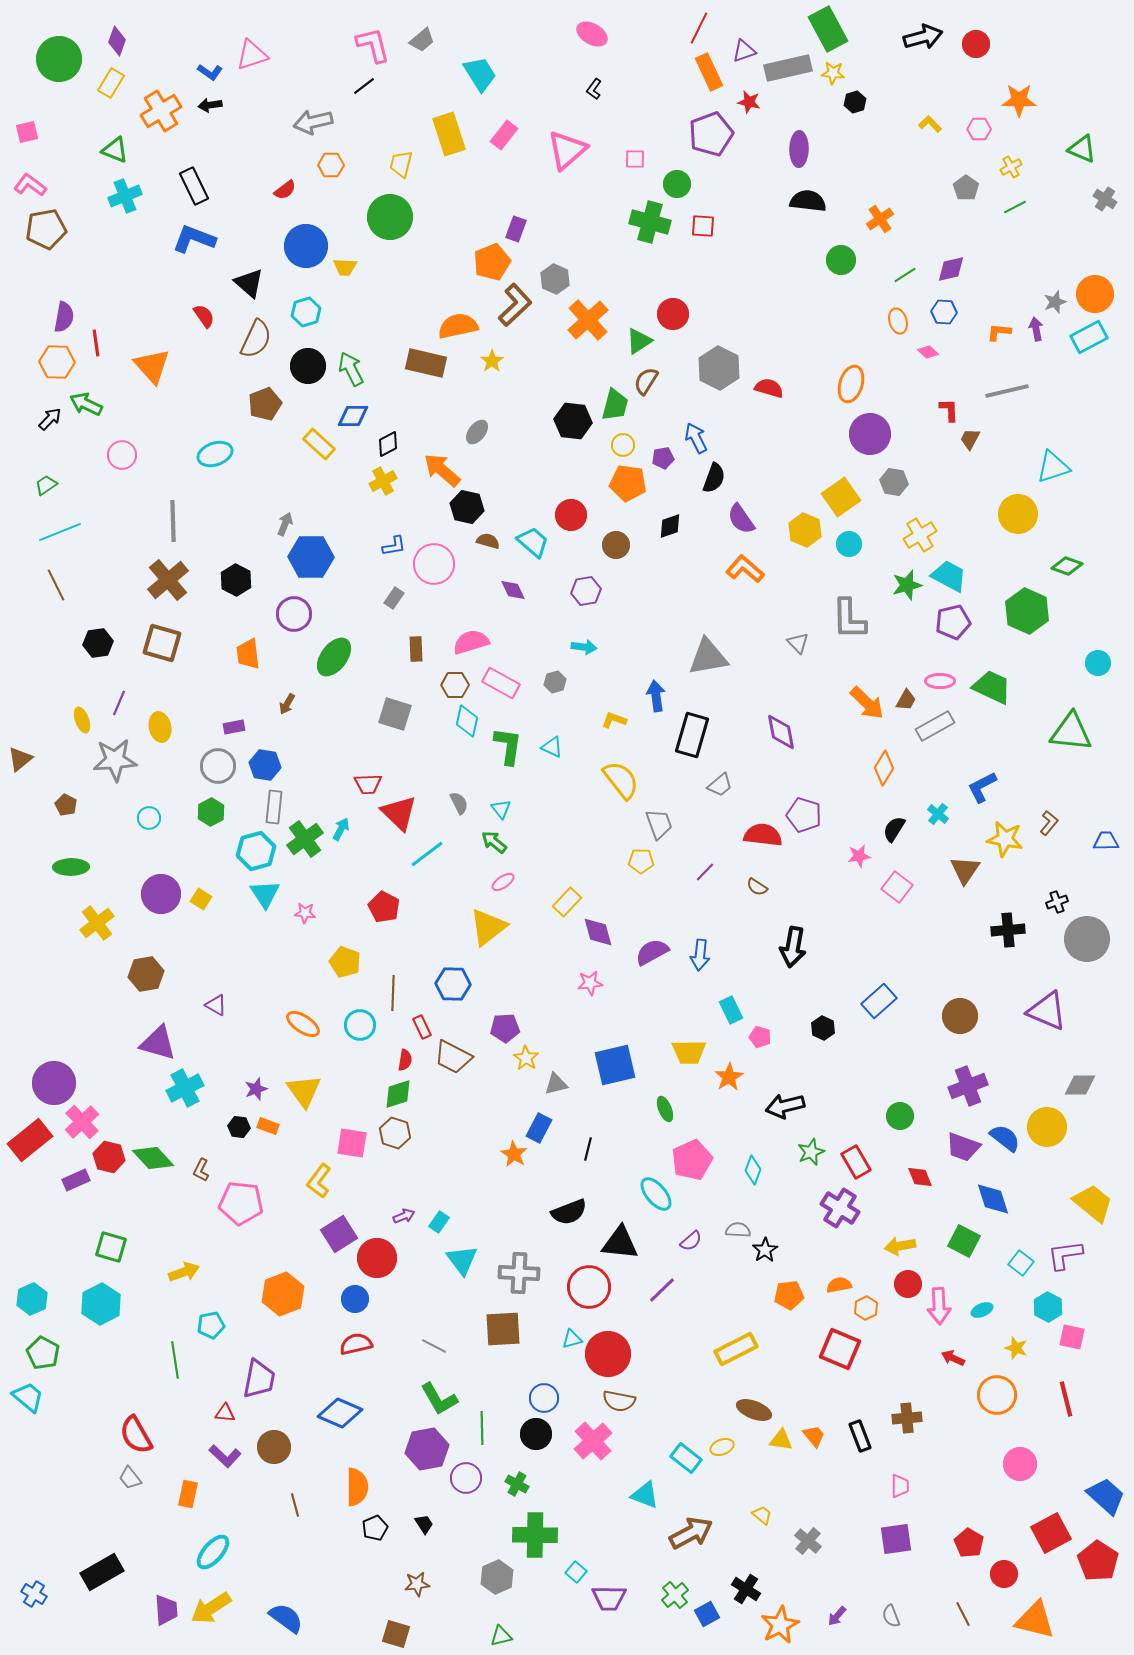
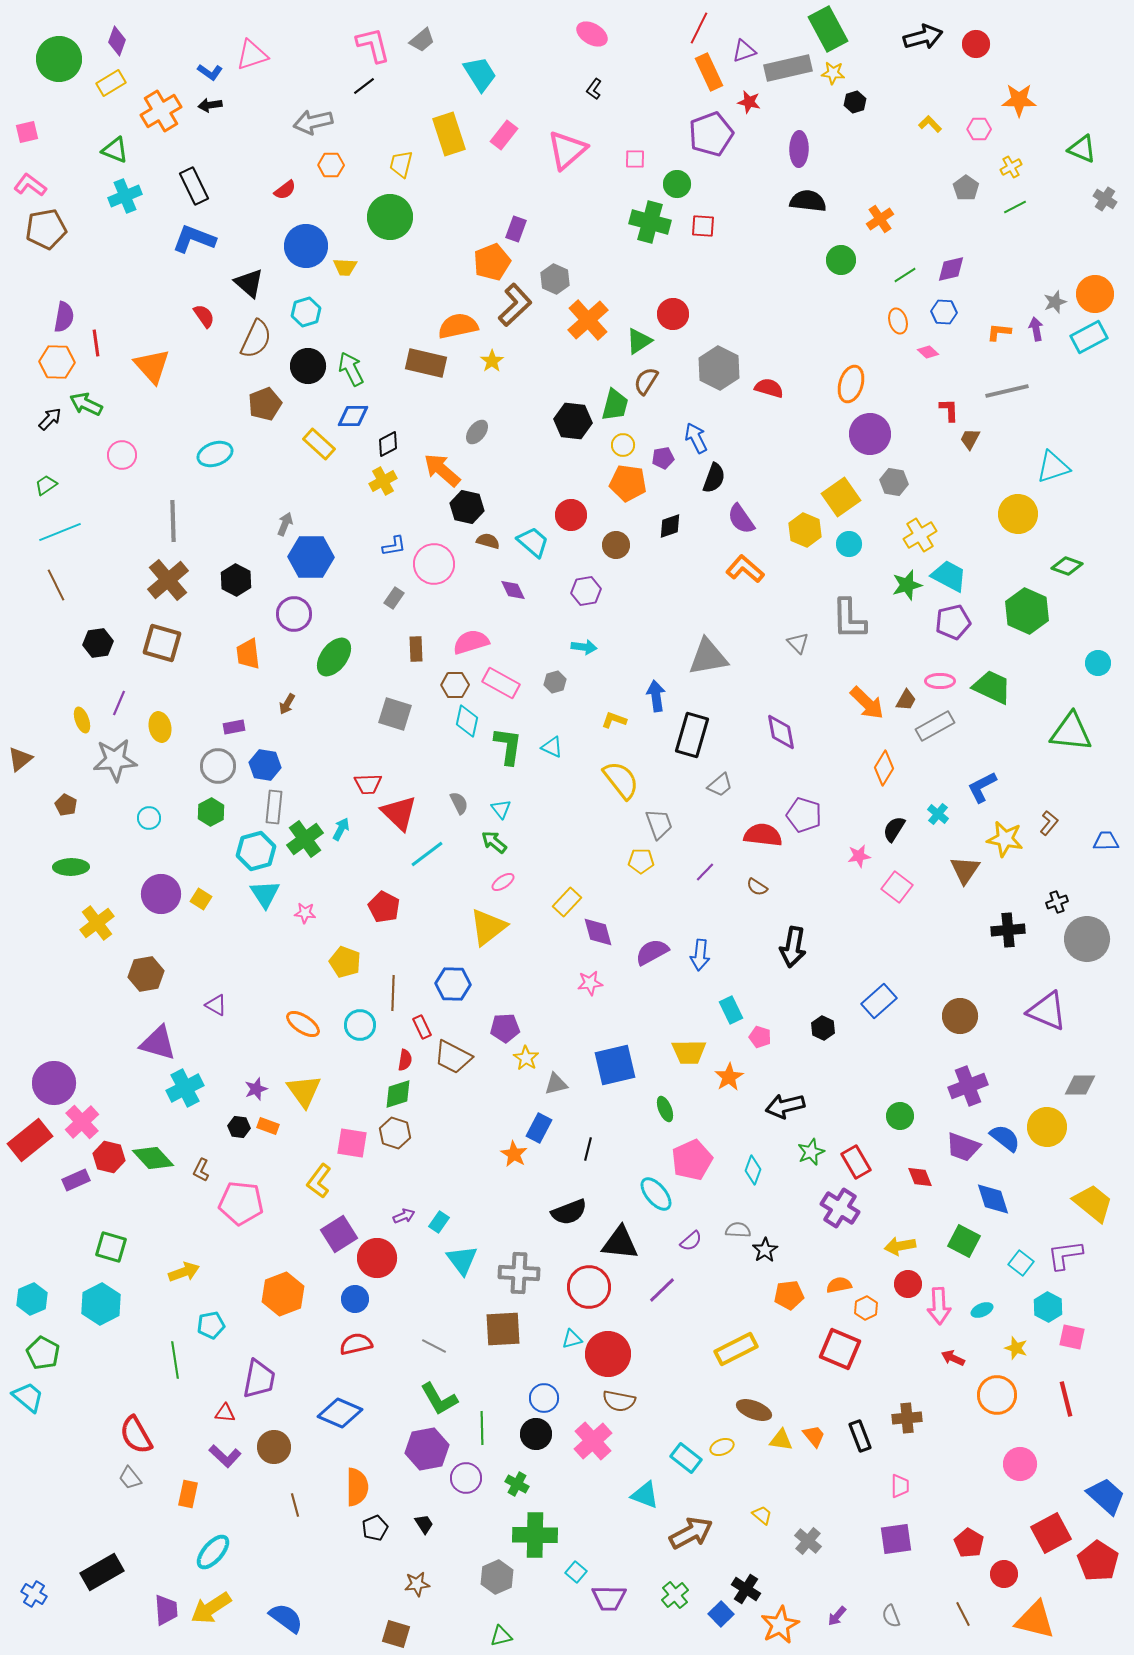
yellow rectangle at (111, 83): rotated 28 degrees clockwise
blue square at (707, 1614): moved 14 px right; rotated 15 degrees counterclockwise
